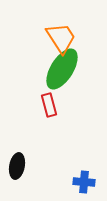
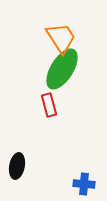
blue cross: moved 2 px down
